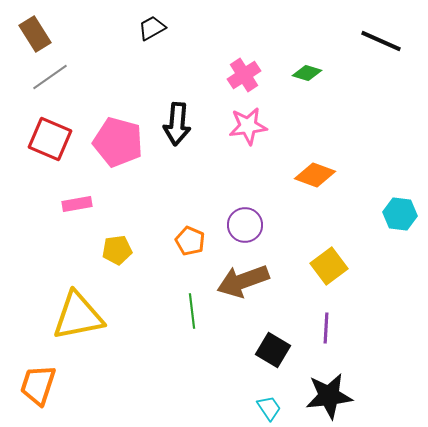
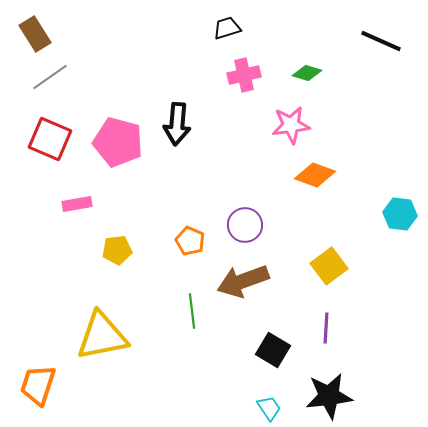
black trapezoid: moved 75 px right; rotated 12 degrees clockwise
pink cross: rotated 20 degrees clockwise
pink star: moved 43 px right, 1 px up
yellow triangle: moved 24 px right, 20 px down
